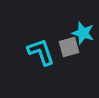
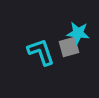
cyan star: moved 5 px left; rotated 10 degrees counterclockwise
